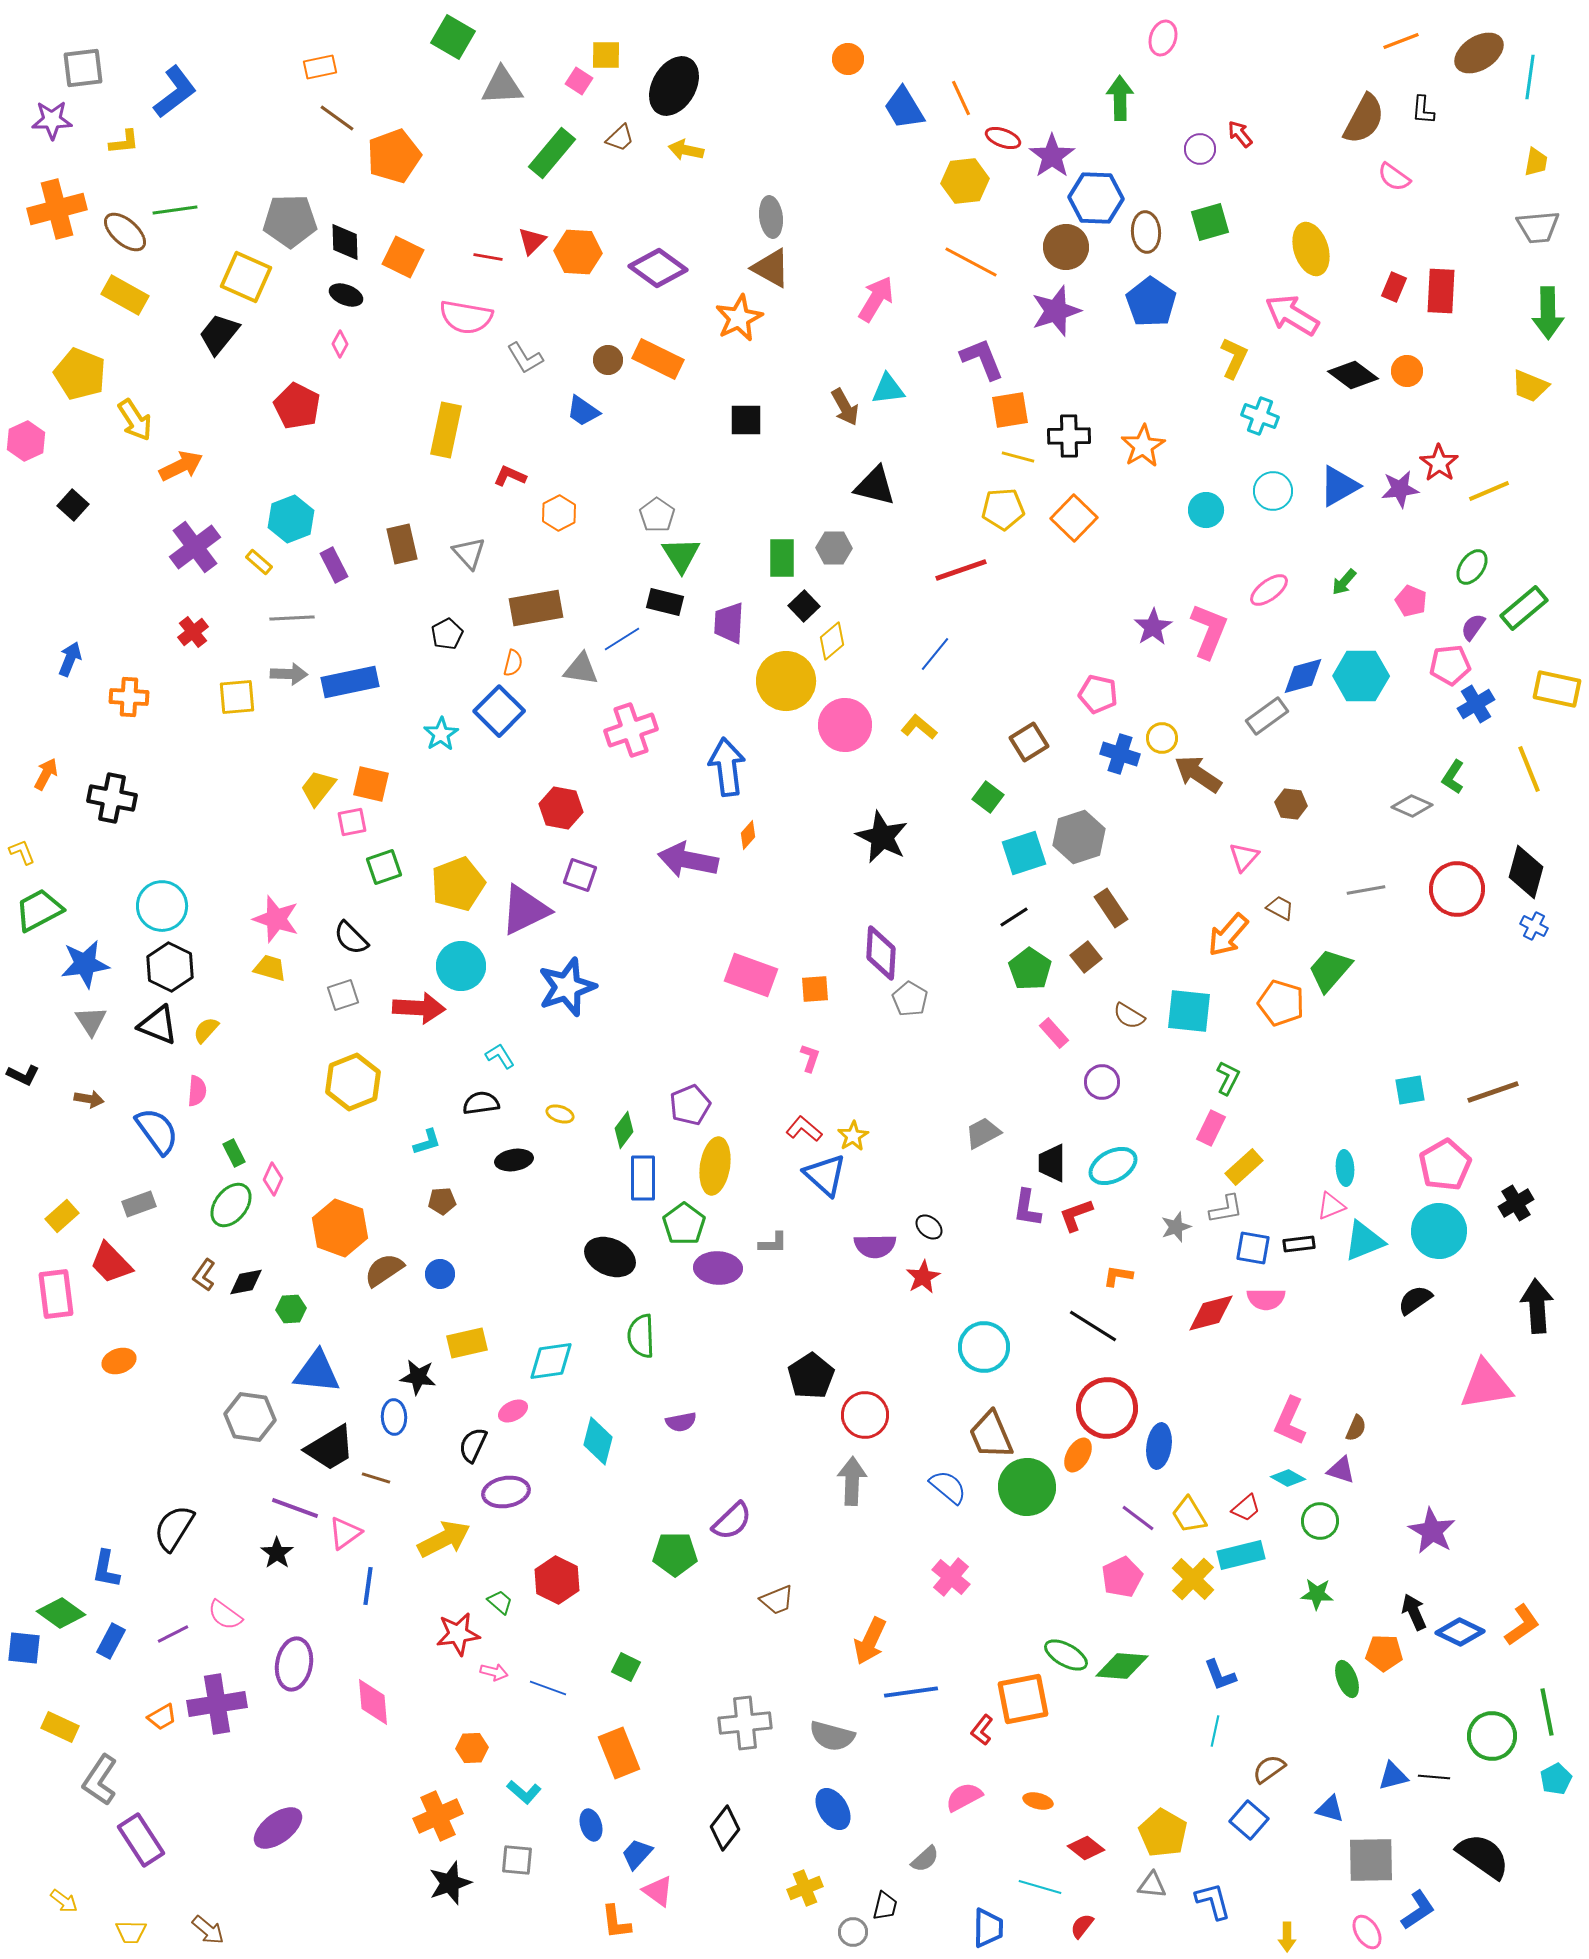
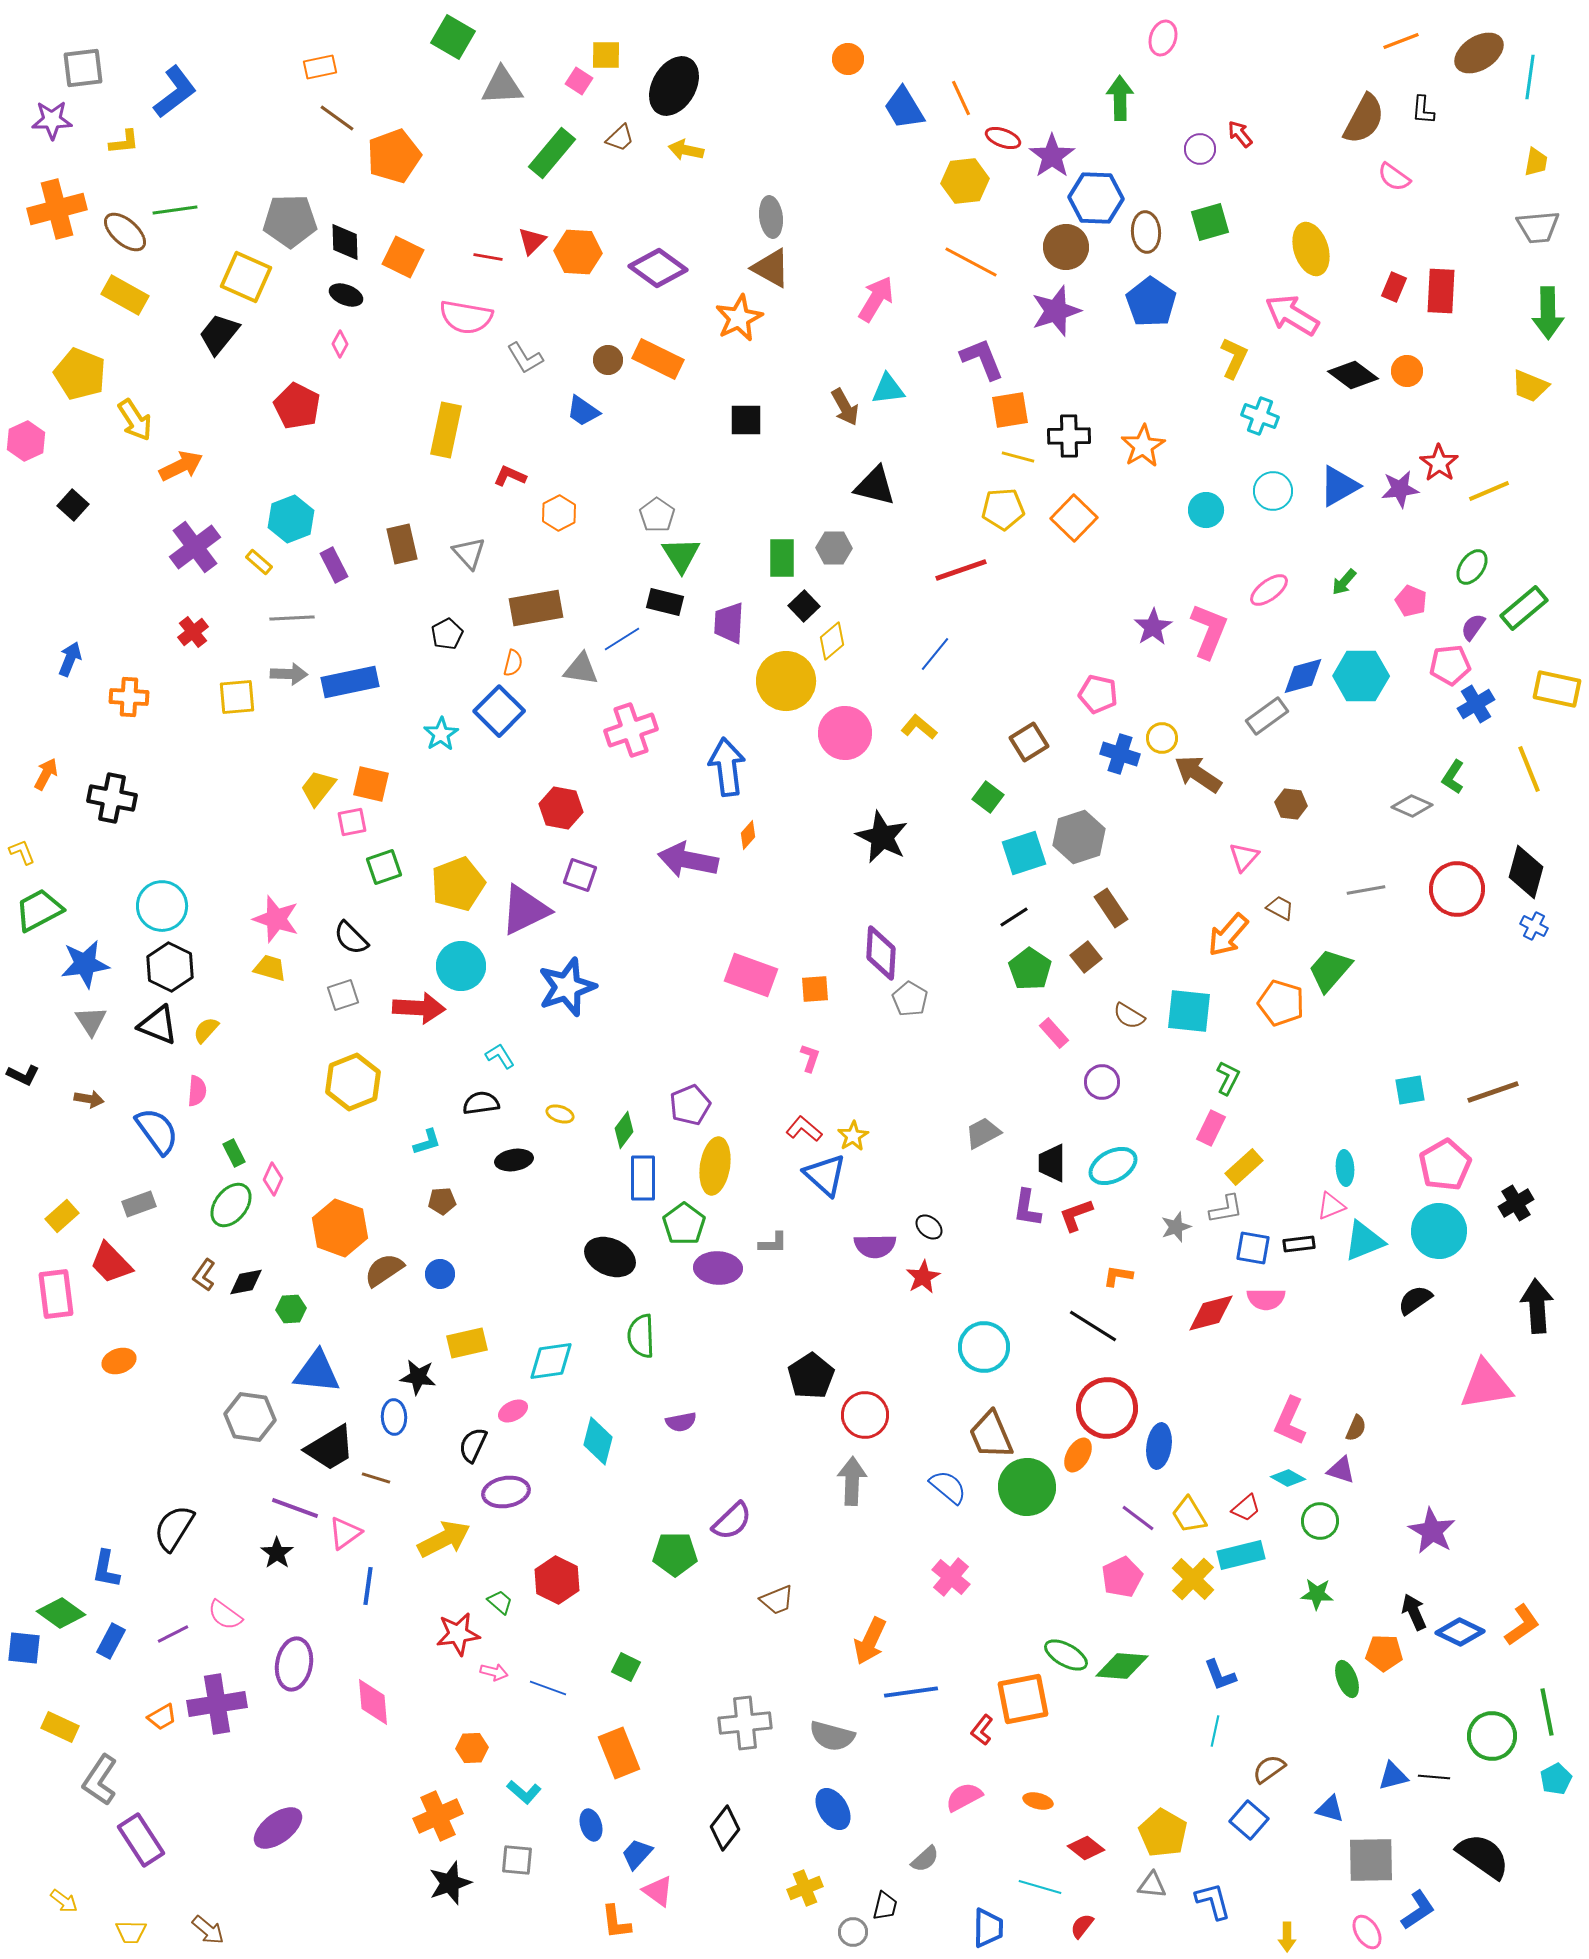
pink circle at (845, 725): moved 8 px down
